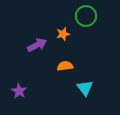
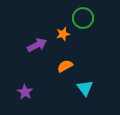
green circle: moved 3 px left, 2 px down
orange semicircle: rotated 21 degrees counterclockwise
purple star: moved 6 px right, 1 px down
